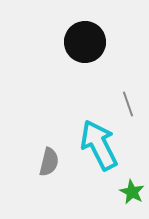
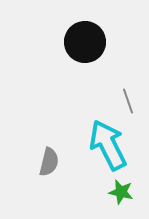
gray line: moved 3 px up
cyan arrow: moved 9 px right
green star: moved 11 px left; rotated 15 degrees counterclockwise
